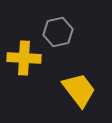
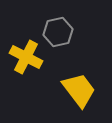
yellow cross: moved 2 px right, 1 px up; rotated 24 degrees clockwise
